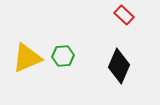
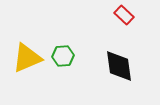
black diamond: rotated 32 degrees counterclockwise
